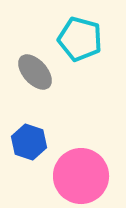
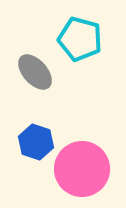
blue hexagon: moved 7 px right
pink circle: moved 1 px right, 7 px up
